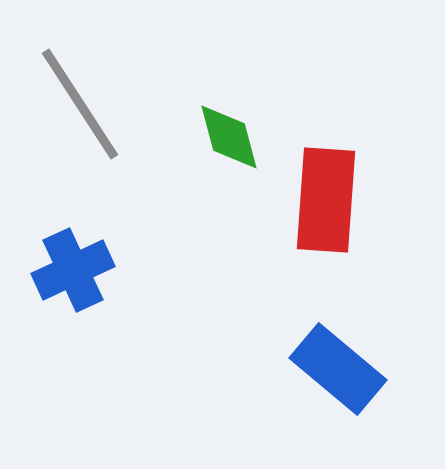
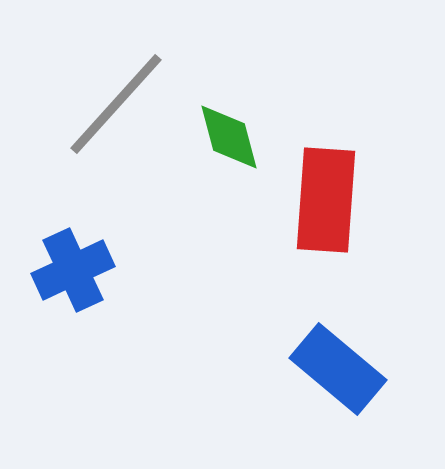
gray line: moved 36 px right; rotated 75 degrees clockwise
